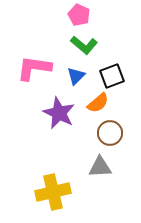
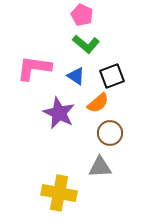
pink pentagon: moved 3 px right
green L-shape: moved 2 px right, 1 px up
blue triangle: rotated 42 degrees counterclockwise
yellow cross: moved 6 px right, 1 px down; rotated 24 degrees clockwise
